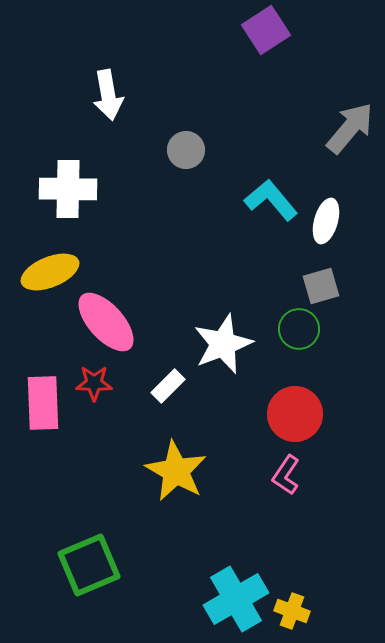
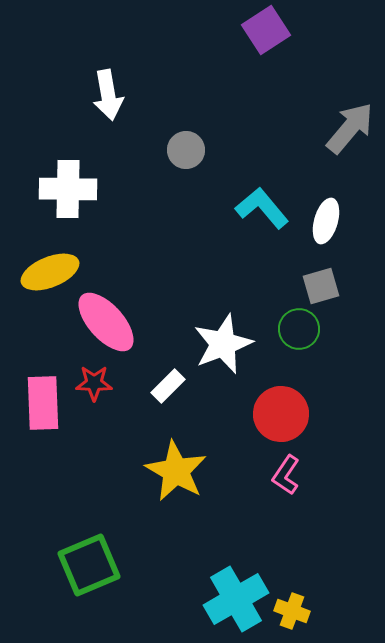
cyan L-shape: moved 9 px left, 8 px down
red circle: moved 14 px left
